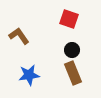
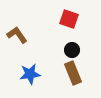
brown L-shape: moved 2 px left, 1 px up
blue star: moved 1 px right, 1 px up
